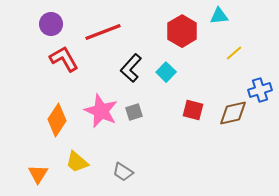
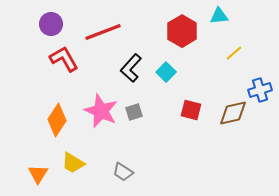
red square: moved 2 px left
yellow trapezoid: moved 4 px left, 1 px down; rotated 10 degrees counterclockwise
